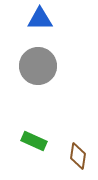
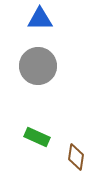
green rectangle: moved 3 px right, 4 px up
brown diamond: moved 2 px left, 1 px down
